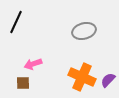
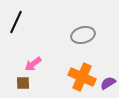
gray ellipse: moved 1 px left, 4 px down
pink arrow: rotated 18 degrees counterclockwise
purple semicircle: moved 3 px down; rotated 14 degrees clockwise
